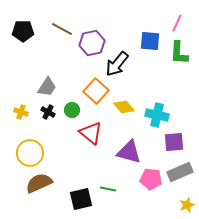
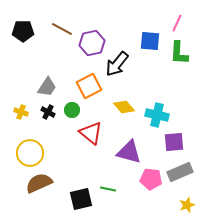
orange square: moved 7 px left, 5 px up; rotated 20 degrees clockwise
